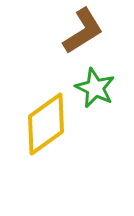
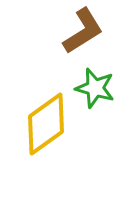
green star: rotated 9 degrees counterclockwise
